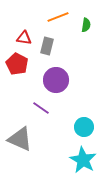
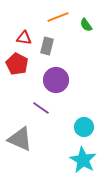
green semicircle: rotated 136 degrees clockwise
